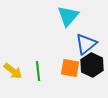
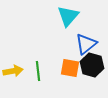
black hexagon: rotated 10 degrees counterclockwise
yellow arrow: rotated 48 degrees counterclockwise
